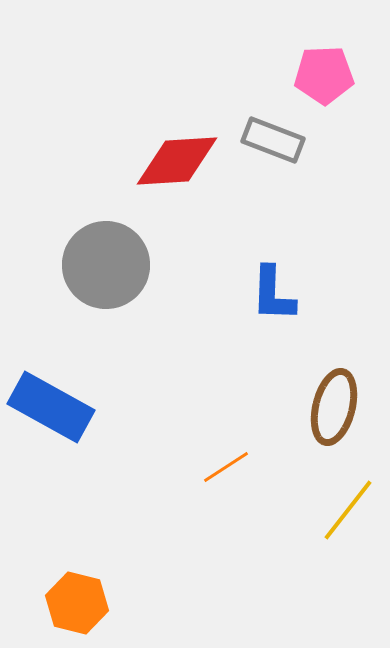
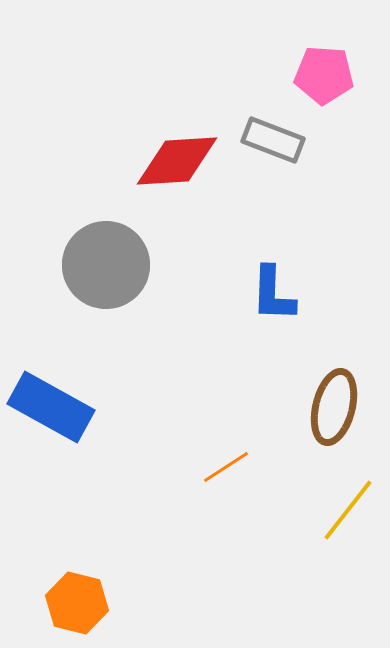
pink pentagon: rotated 6 degrees clockwise
